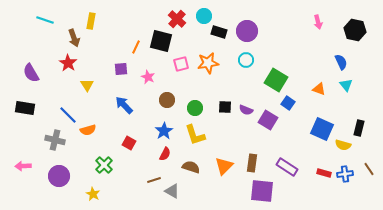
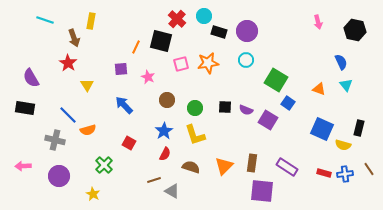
purple semicircle at (31, 73): moved 5 px down
